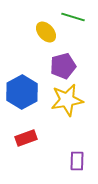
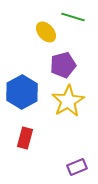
purple pentagon: moved 1 px up
yellow star: moved 1 px right, 1 px down; rotated 20 degrees counterclockwise
red rectangle: moved 1 px left; rotated 55 degrees counterclockwise
purple rectangle: moved 6 px down; rotated 66 degrees clockwise
